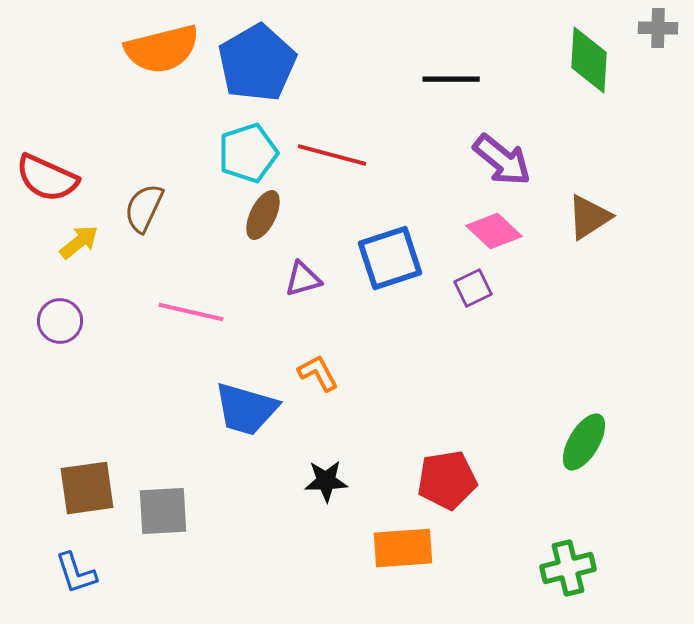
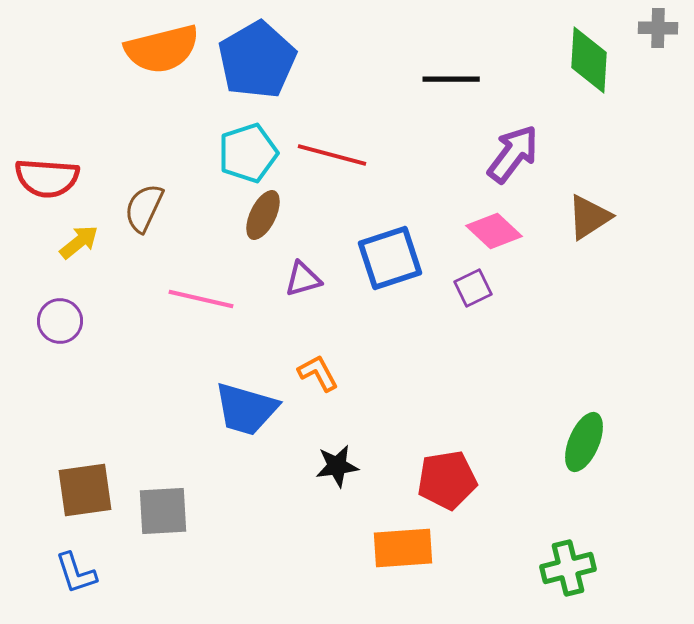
blue pentagon: moved 3 px up
purple arrow: moved 11 px right, 6 px up; rotated 92 degrees counterclockwise
red semicircle: rotated 20 degrees counterclockwise
pink line: moved 10 px right, 13 px up
green ellipse: rotated 8 degrees counterclockwise
black star: moved 11 px right, 15 px up; rotated 6 degrees counterclockwise
brown square: moved 2 px left, 2 px down
